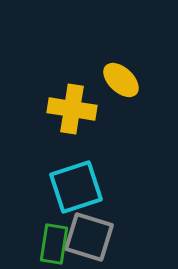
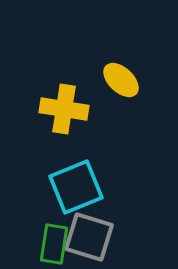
yellow cross: moved 8 px left
cyan square: rotated 4 degrees counterclockwise
